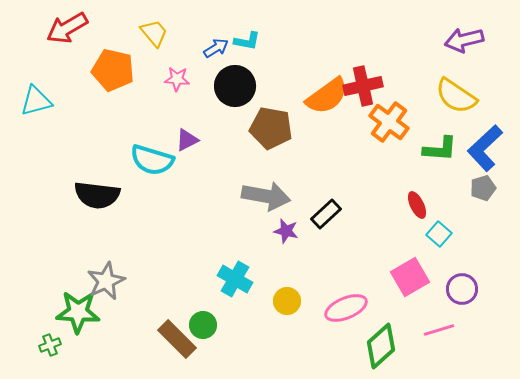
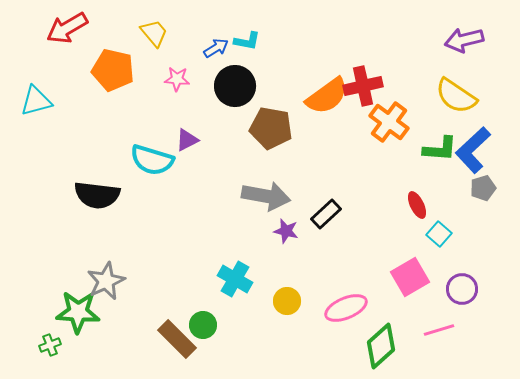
blue L-shape: moved 12 px left, 2 px down
